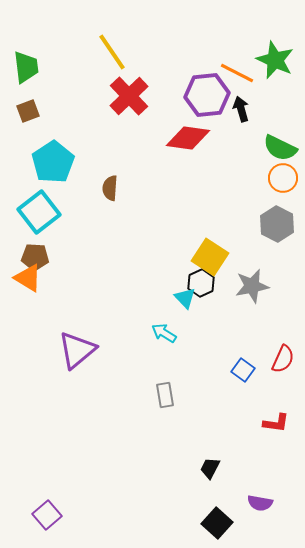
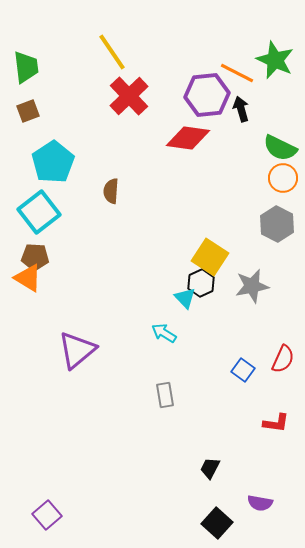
brown semicircle: moved 1 px right, 3 px down
